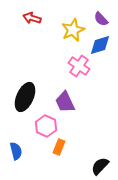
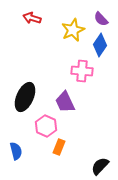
blue diamond: rotated 40 degrees counterclockwise
pink cross: moved 3 px right, 5 px down; rotated 30 degrees counterclockwise
